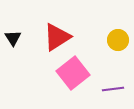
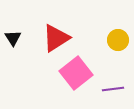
red triangle: moved 1 px left, 1 px down
pink square: moved 3 px right
